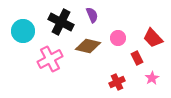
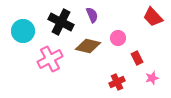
red trapezoid: moved 21 px up
pink star: rotated 16 degrees clockwise
